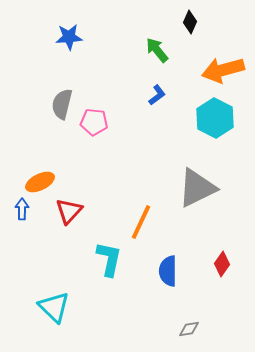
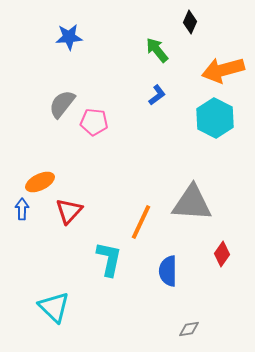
gray semicircle: rotated 24 degrees clockwise
gray triangle: moved 5 px left, 15 px down; rotated 30 degrees clockwise
red diamond: moved 10 px up
